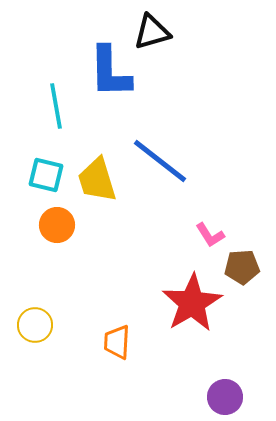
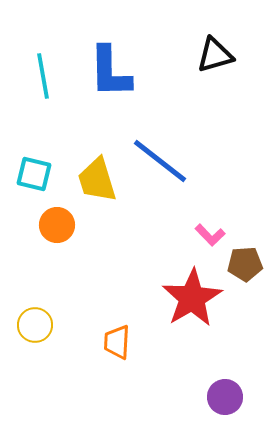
black triangle: moved 63 px right, 23 px down
cyan line: moved 13 px left, 30 px up
cyan square: moved 12 px left, 1 px up
pink L-shape: rotated 12 degrees counterclockwise
brown pentagon: moved 3 px right, 3 px up
red star: moved 5 px up
